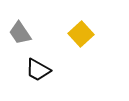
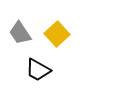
yellow square: moved 24 px left
